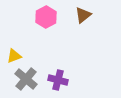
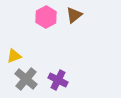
brown triangle: moved 9 px left
purple cross: rotated 12 degrees clockwise
